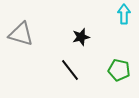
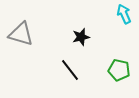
cyan arrow: rotated 24 degrees counterclockwise
